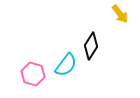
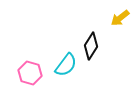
yellow arrow: moved 4 px down; rotated 90 degrees clockwise
pink hexagon: moved 3 px left, 1 px up
